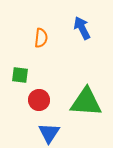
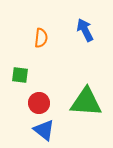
blue arrow: moved 3 px right, 2 px down
red circle: moved 3 px down
blue triangle: moved 5 px left, 3 px up; rotated 25 degrees counterclockwise
